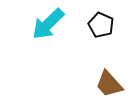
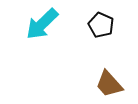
cyan arrow: moved 6 px left
